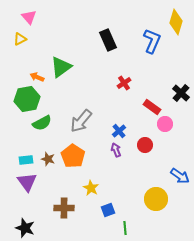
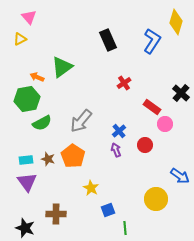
blue L-shape: rotated 10 degrees clockwise
green triangle: moved 1 px right
brown cross: moved 8 px left, 6 px down
